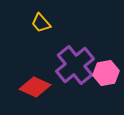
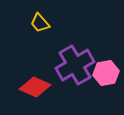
yellow trapezoid: moved 1 px left
purple cross: rotated 9 degrees clockwise
